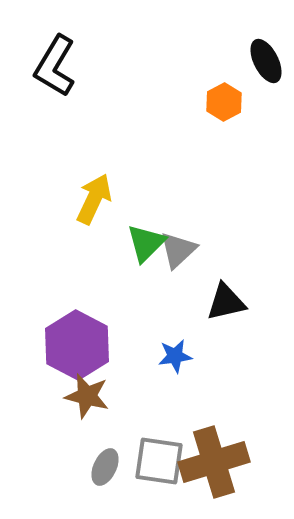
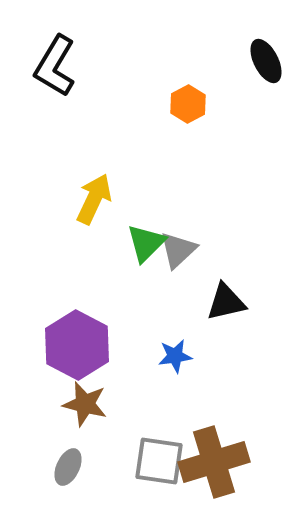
orange hexagon: moved 36 px left, 2 px down
brown star: moved 2 px left, 8 px down
gray ellipse: moved 37 px left
